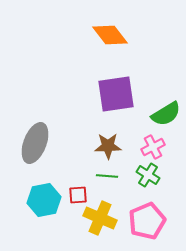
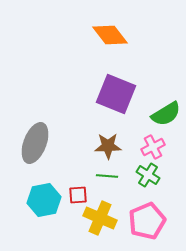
purple square: rotated 30 degrees clockwise
